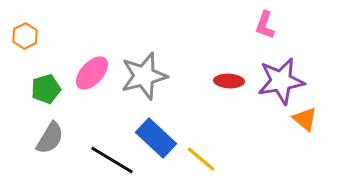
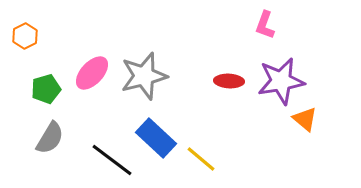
black line: rotated 6 degrees clockwise
